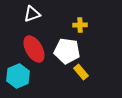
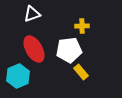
yellow cross: moved 2 px right, 1 px down
white pentagon: moved 2 px right, 1 px up; rotated 15 degrees counterclockwise
